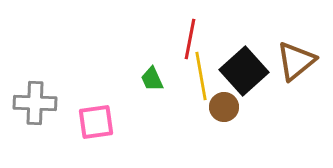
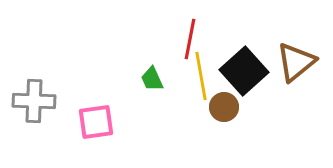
brown triangle: moved 1 px down
gray cross: moved 1 px left, 2 px up
